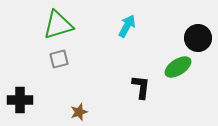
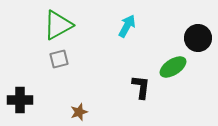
green triangle: rotated 12 degrees counterclockwise
green ellipse: moved 5 px left
